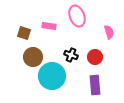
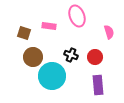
purple rectangle: moved 3 px right
